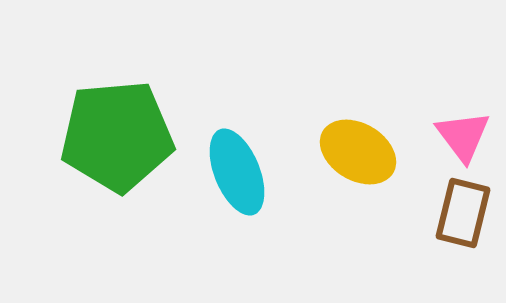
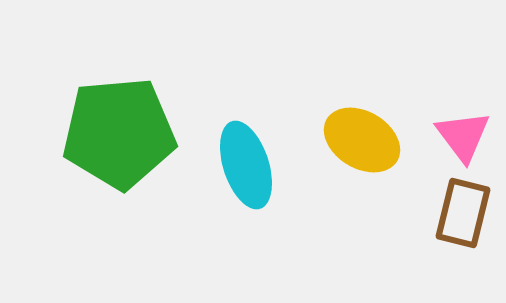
green pentagon: moved 2 px right, 3 px up
yellow ellipse: moved 4 px right, 12 px up
cyan ellipse: moved 9 px right, 7 px up; rotated 4 degrees clockwise
